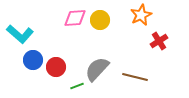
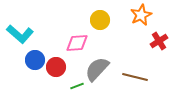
pink diamond: moved 2 px right, 25 px down
blue circle: moved 2 px right
